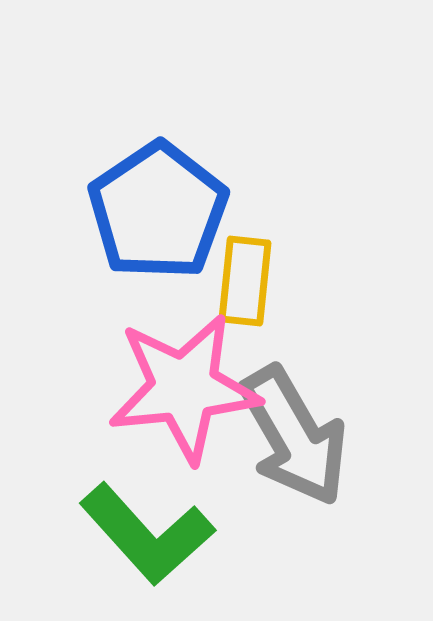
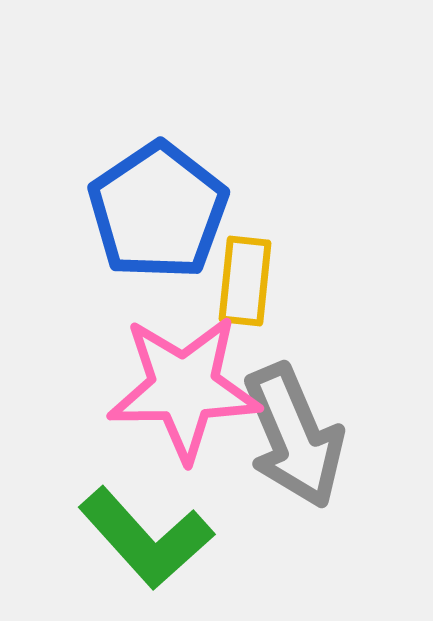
pink star: rotated 5 degrees clockwise
gray arrow: rotated 7 degrees clockwise
green L-shape: moved 1 px left, 4 px down
